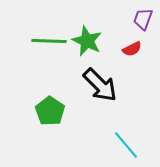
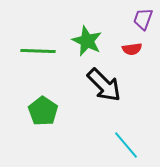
green line: moved 11 px left, 10 px down
red semicircle: rotated 18 degrees clockwise
black arrow: moved 4 px right
green pentagon: moved 7 px left
